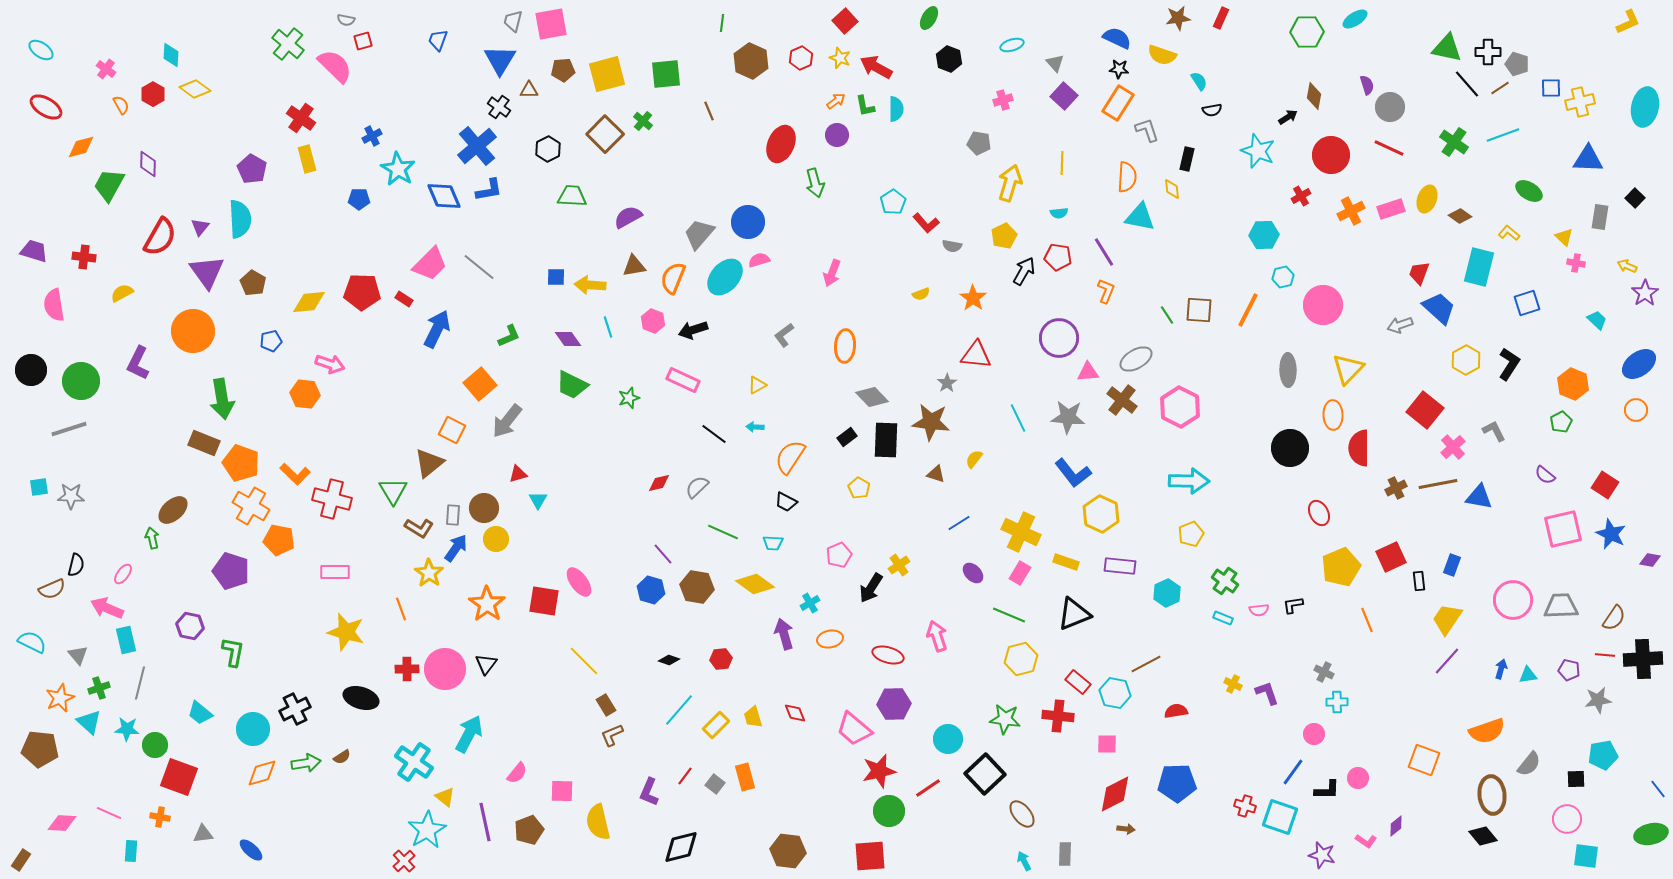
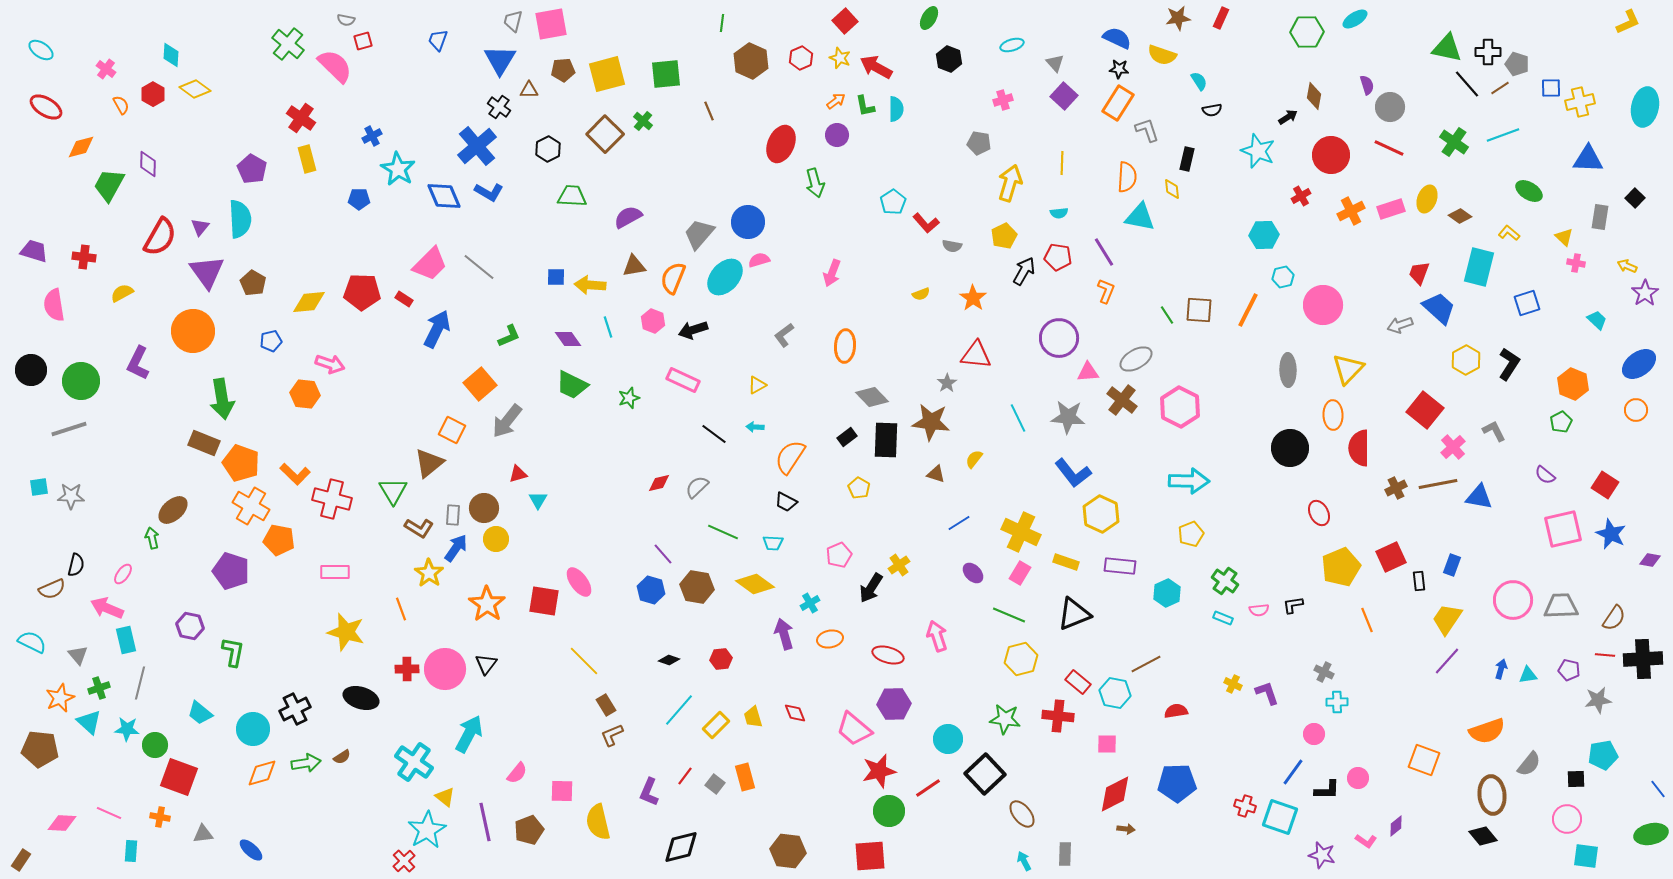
blue L-shape at (489, 190): moved 2 px down; rotated 40 degrees clockwise
